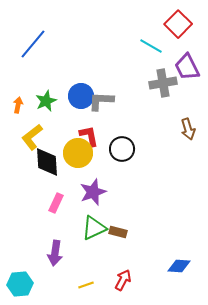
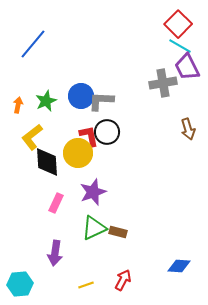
cyan line: moved 29 px right
black circle: moved 15 px left, 17 px up
